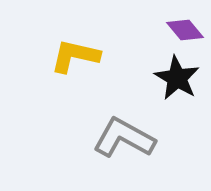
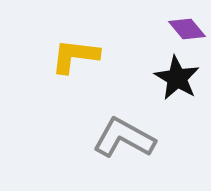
purple diamond: moved 2 px right, 1 px up
yellow L-shape: rotated 6 degrees counterclockwise
